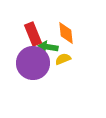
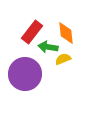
red rectangle: moved 1 px left, 2 px up; rotated 60 degrees clockwise
purple circle: moved 8 px left, 11 px down
